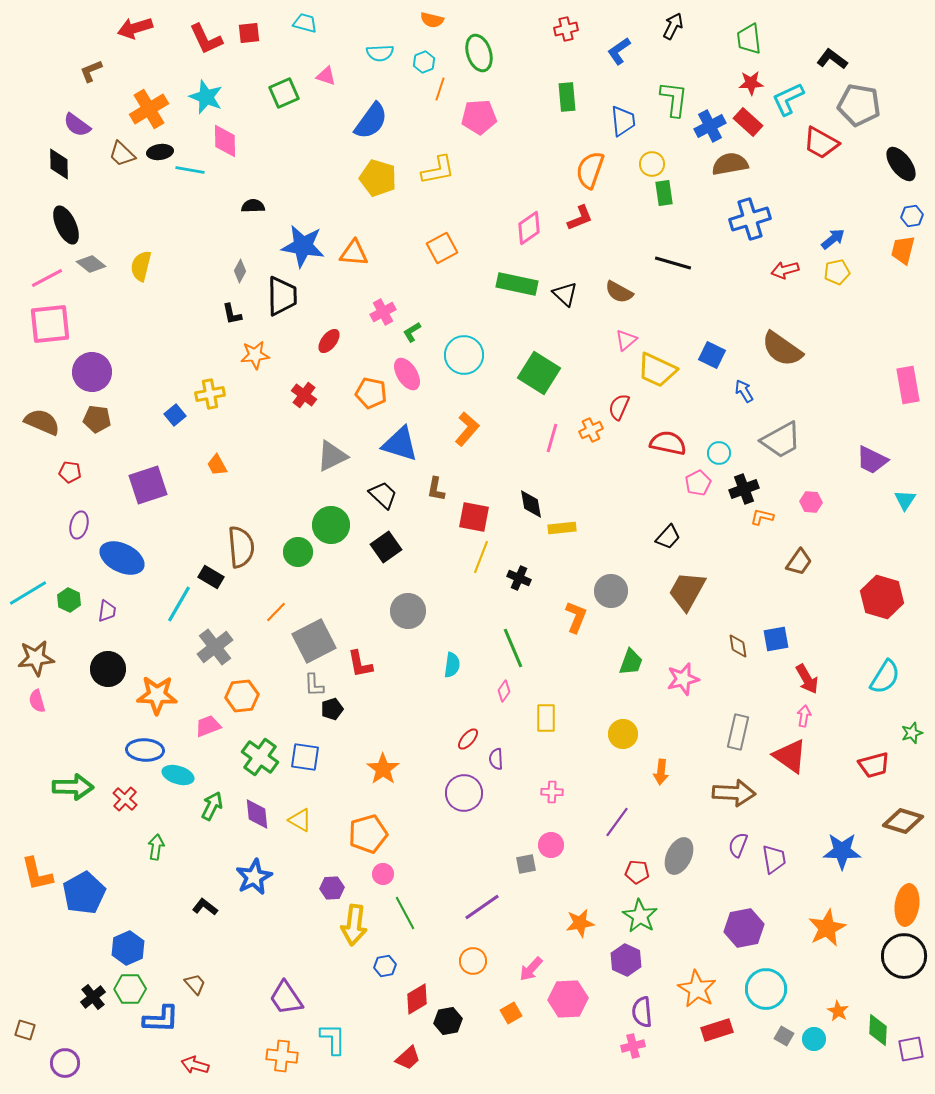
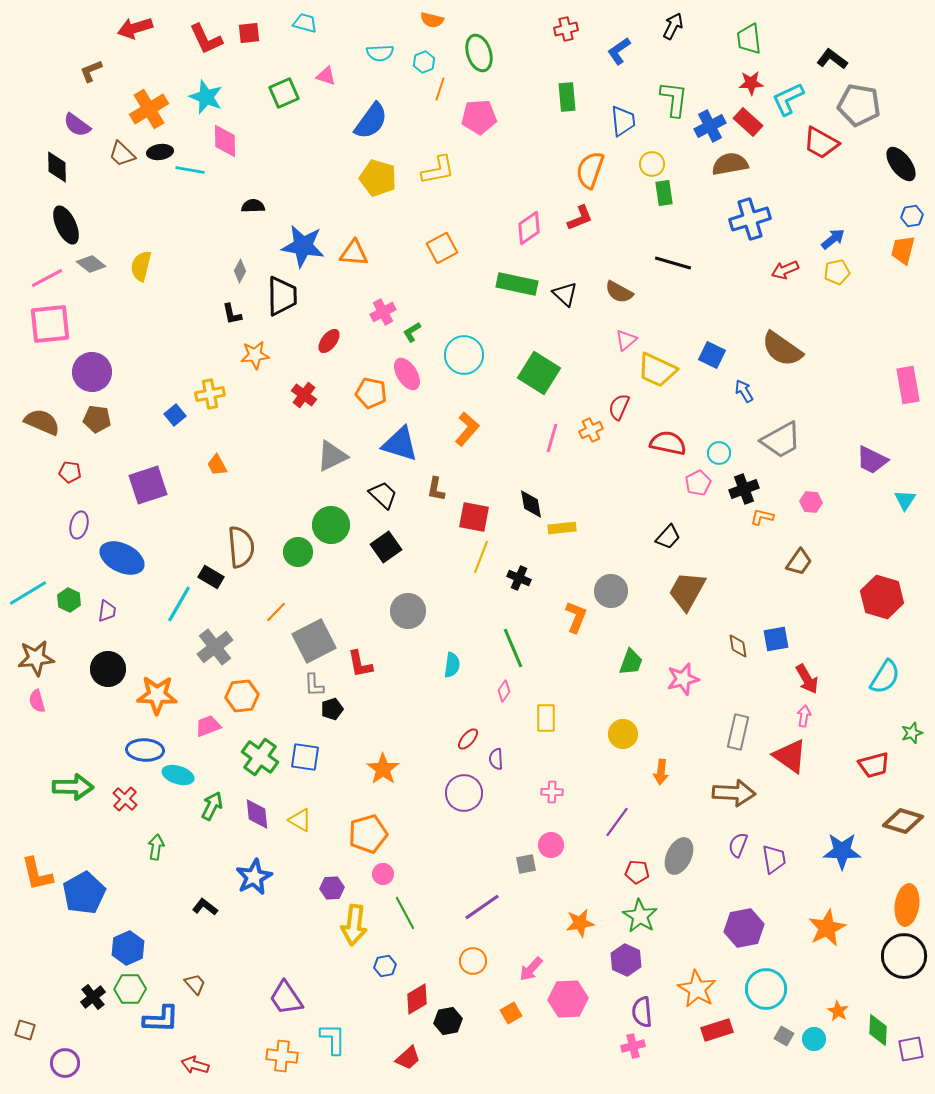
black diamond at (59, 164): moved 2 px left, 3 px down
red arrow at (785, 270): rotated 8 degrees counterclockwise
